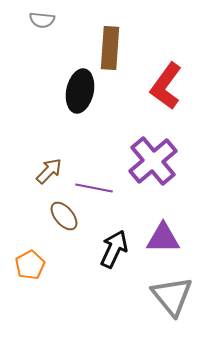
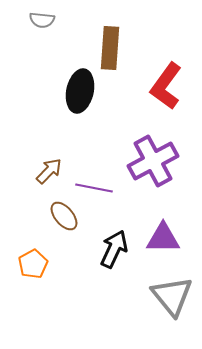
purple cross: rotated 12 degrees clockwise
orange pentagon: moved 3 px right, 1 px up
